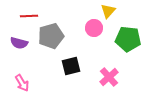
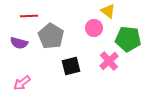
yellow triangle: rotated 35 degrees counterclockwise
gray pentagon: rotated 25 degrees counterclockwise
pink cross: moved 16 px up
pink arrow: rotated 84 degrees clockwise
